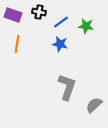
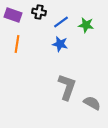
green star: moved 1 px up
gray semicircle: moved 2 px left, 2 px up; rotated 72 degrees clockwise
